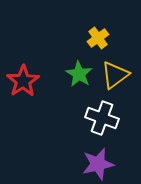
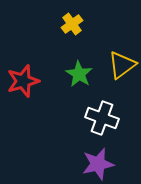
yellow cross: moved 26 px left, 14 px up
yellow triangle: moved 7 px right, 10 px up
red star: rotated 16 degrees clockwise
